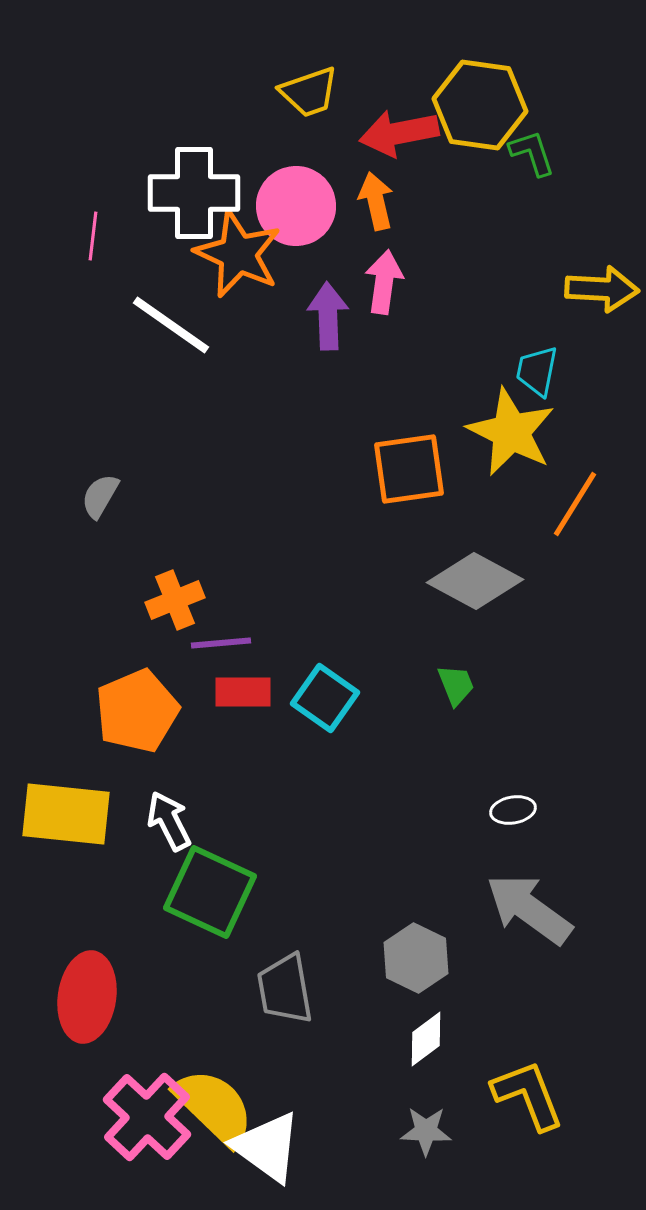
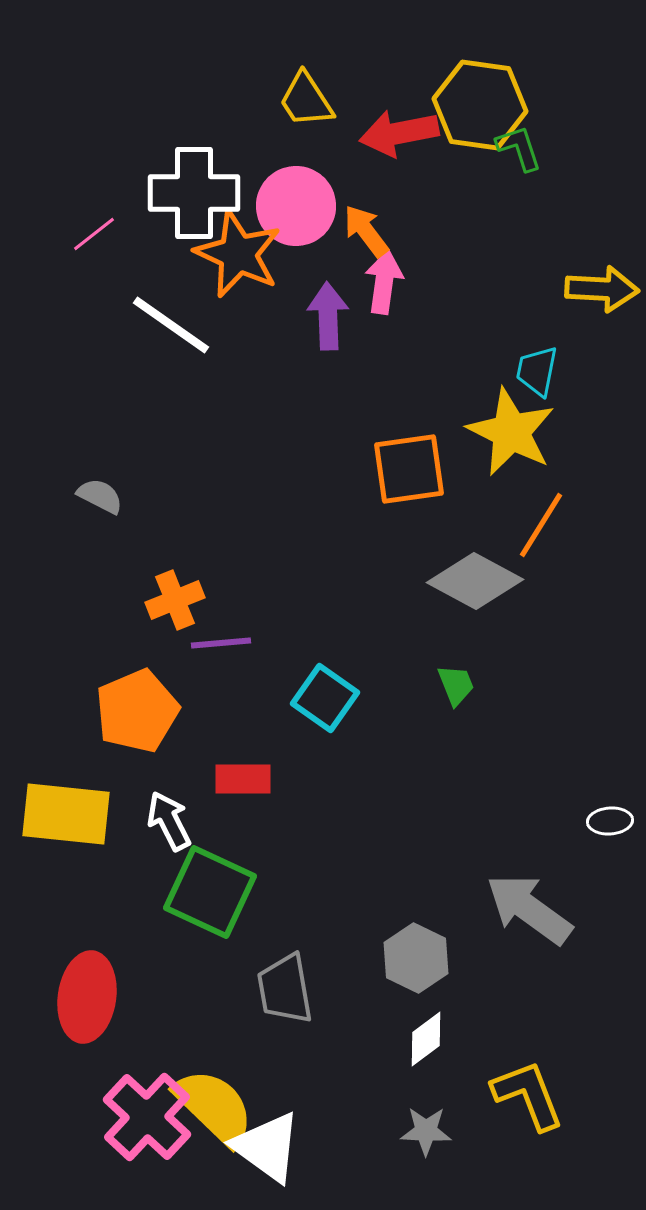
yellow trapezoid: moved 3 px left, 8 px down; rotated 76 degrees clockwise
green L-shape: moved 13 px left, 5 px up
orange arrow: moved 10 px left, 30 px down; rotated 24 degrees counterclockwise
pink line: moved 1 px right, 2 px up; rotated 45 degrees clockwise
gray semicircle: rotated 87 degrees clockwise
orange line: moved 34 px left, 21 px down
red rectangle: moved 87 px down
white ellipse: moved 97 px right, 11 px down; rotated 6 degrees clockwise
